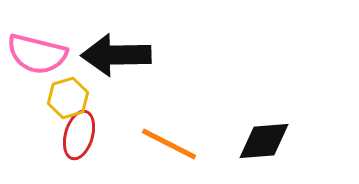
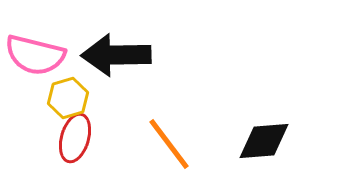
pink semicircle: moved 2 px left, 1 px down
red ellipse: moved 4 px left, 3 px down
orange line: rotated 26 degrees clockwise
